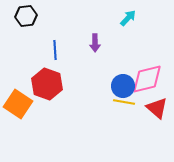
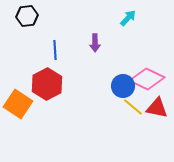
black hexagon: moved 1 px right
pink diamond: rotated 40 degrees clockwise
red hexagon: rotated 12 degrees clockwise
yellow line: moved 9 px right, 5 px down; rotated 30 degrees clockwise
red triangle: rotated 30 degrees counterclockwise
